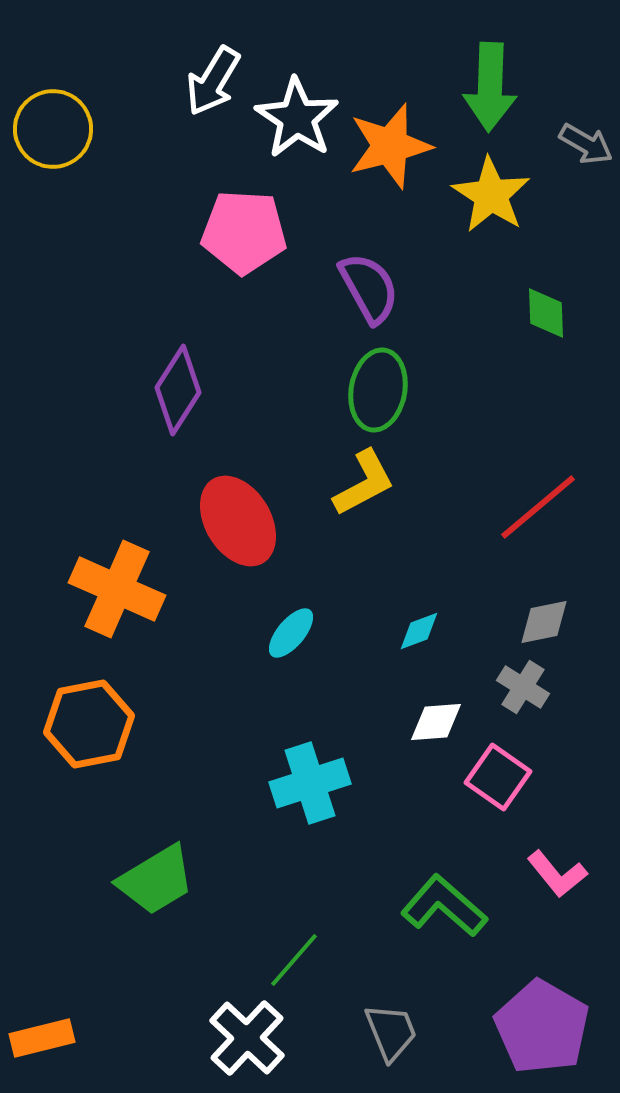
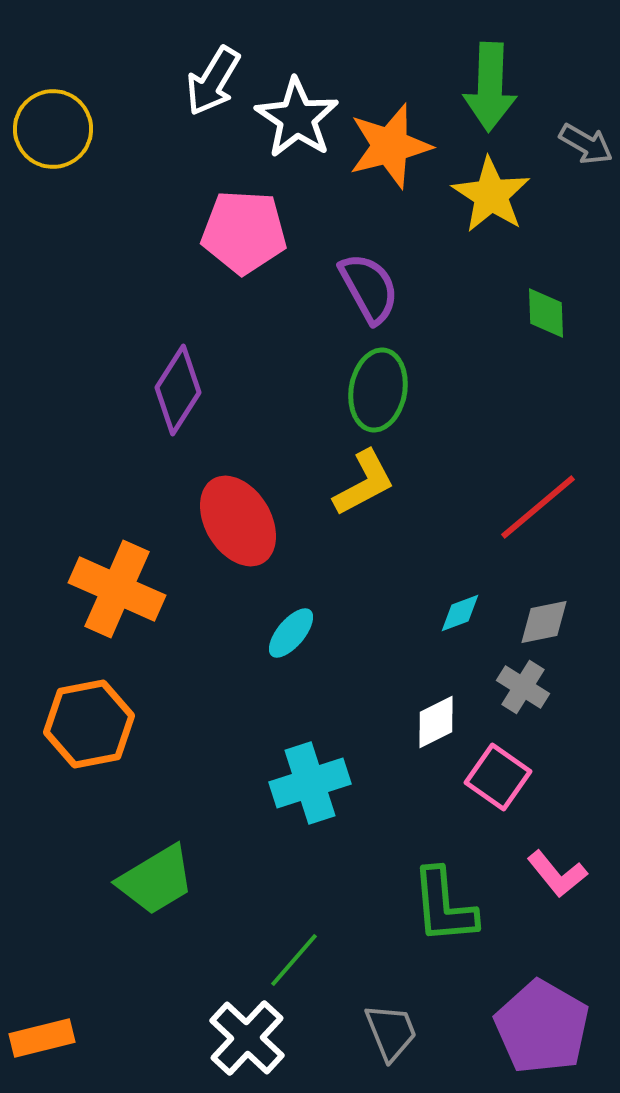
cyan diamond: moved 41 px right, 18 px up
white diamond: rotated 22 degrees counterclockwise
green L-shape: rotated 136 degrees counterclockwise
